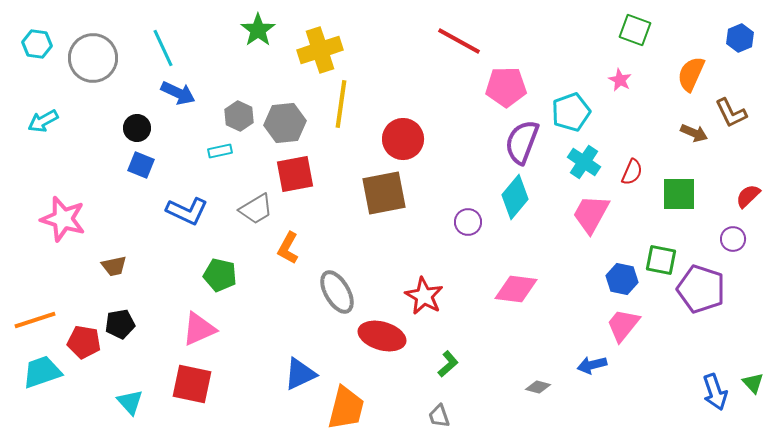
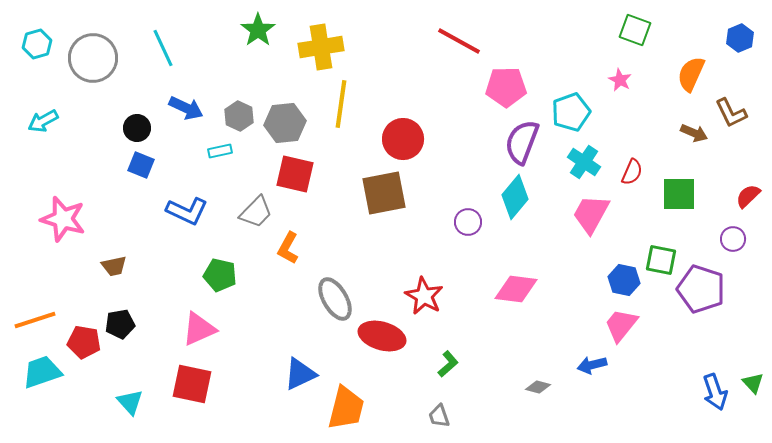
cyan hexagon at (37, 44): rotated 24 degrees counterclockwise
yellow cross at (320, 50): moved 1 px right, 3 px up; rotated 9 degrees clockwise
blue arrow at (178, 93): moved 8 px right, 15 px down
red square at (295, 174): rotated 24 degrees clockwise
gray trapezoid at (256, 209): moved 3 px down; rotated 15 degrees counterclockwise
blue hexagon at (622, 279): moved 2 px right, 1 px down
gray ellipse at (337, 292): moved 2 px left, 7 px down
pink trapezoid at (623, 325): moved 2 px left
